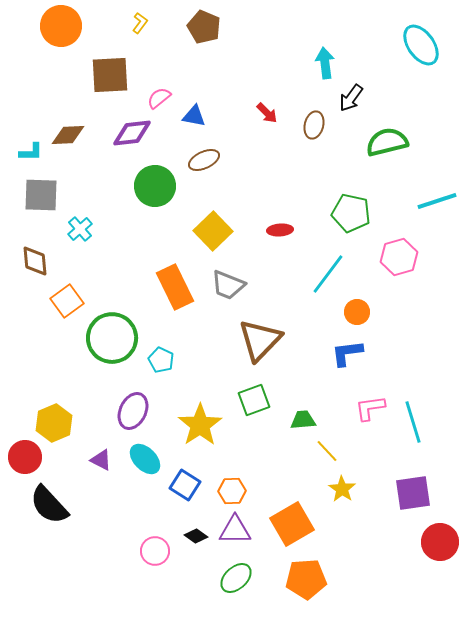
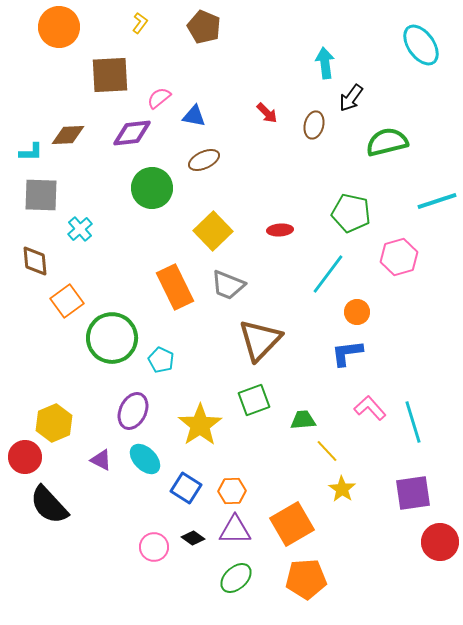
orange circle at (61, 26): moved 2 px left, 1 px down
green circle at (155, 186): moved 3 px left, 2 px down
pink L-shape at (370, 408): rotated 56 degrees clockwise
blue square at (185, 485): moved 1 px right, 3 px down
black diamond at (196, 536): moved 3 px left, 2 px down
pink circle at (155, 551): moved 1 px left, 4 px up
